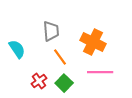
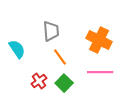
orange cross: moved 6 px right, 2 px up
